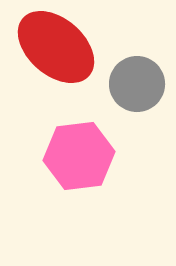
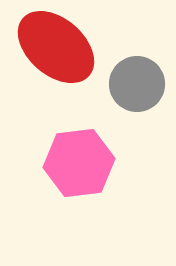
pink hexagon: moved 7 px down
